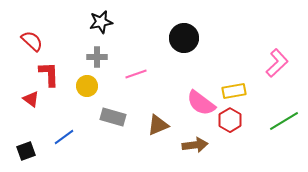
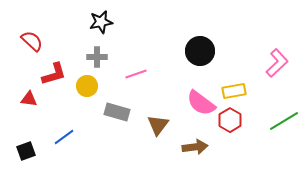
black circle: moved 16 px right, 13 px down
red L-shape: moved 5 px right; rotated 76 degrees clockwise
red triangle: moved 2 px left; rotated 30 degrees counterclockwise
gray rectangle: moved 4 px right, 5 px up
brown triangle: rotated 30 degrees counterclockwise
brown arrow: moved 2 px down
